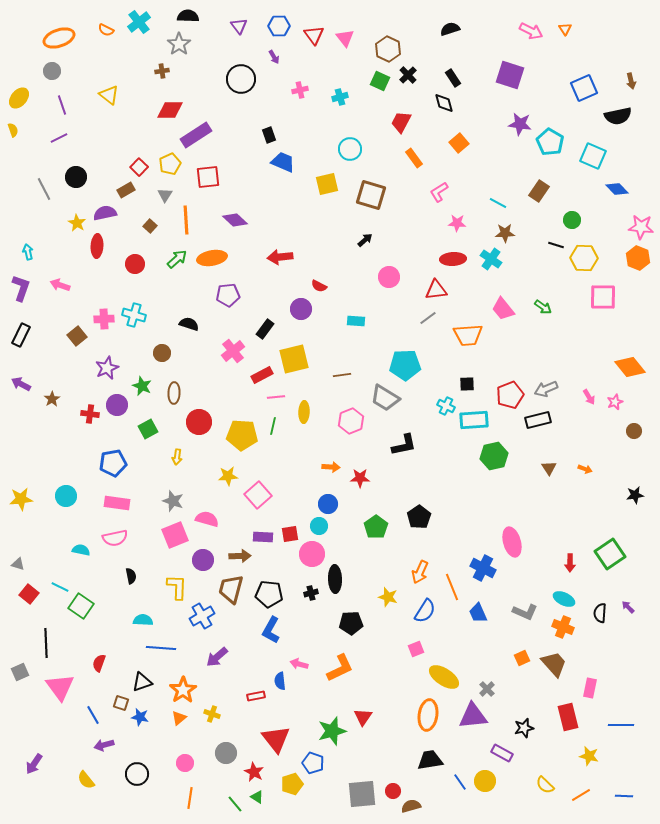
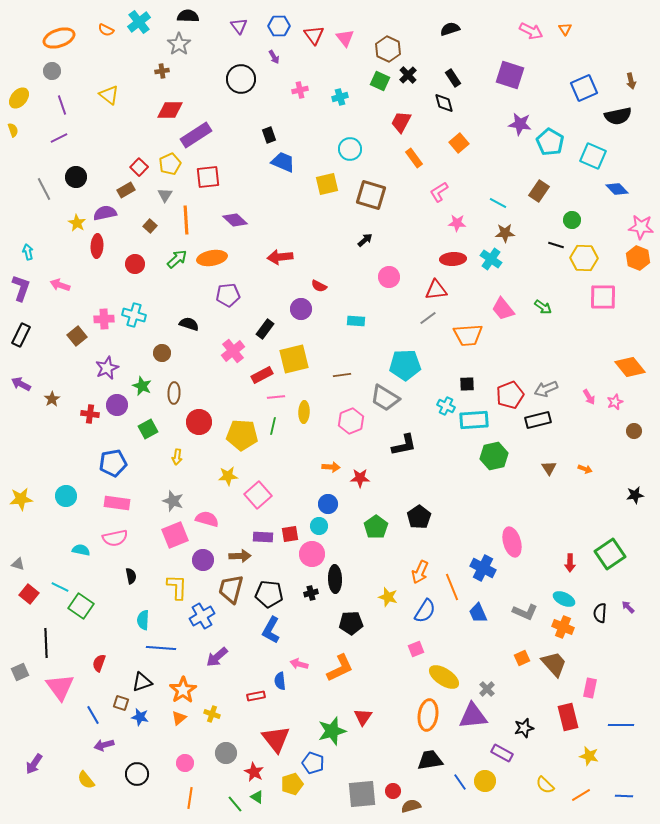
cyan semicircle at (143, 620): rotated 90 degrees counterclockwise
